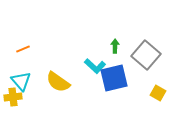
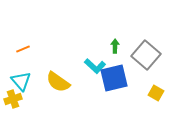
yellow square: moved 2 px left
yellow cross: moved 2 px down; rotated 12 degrees counterclockwise
